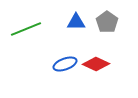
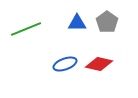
blue triangle: moved 1 px right, 1 px down
red diamond: moved 3 px right; rotated 12 degrees counterclockwise
